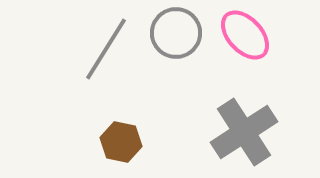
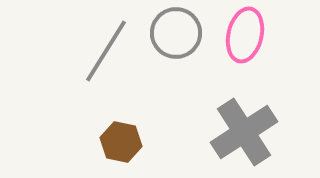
pink ellipse: rotated 56 degrees clockwise
gray line: moved 2 px down
